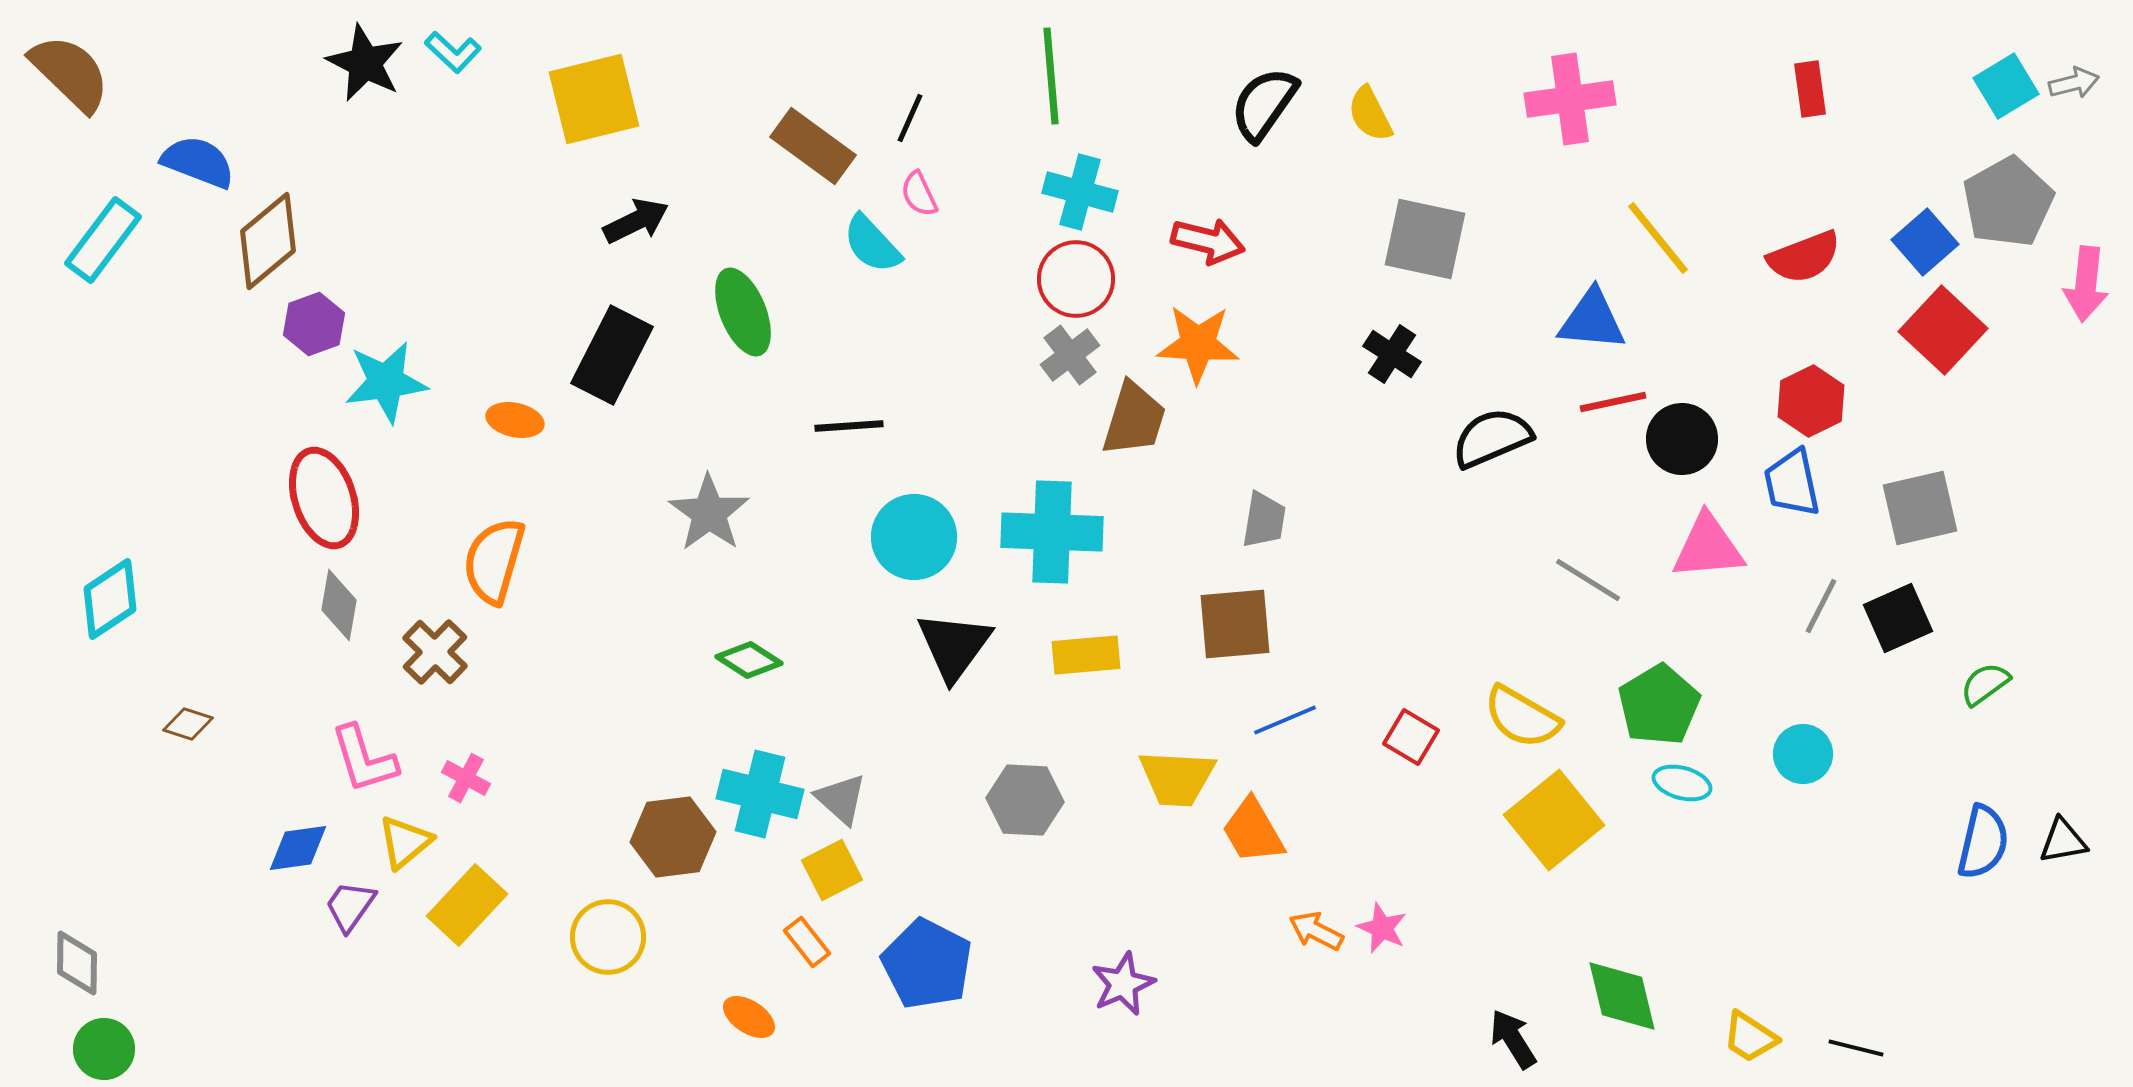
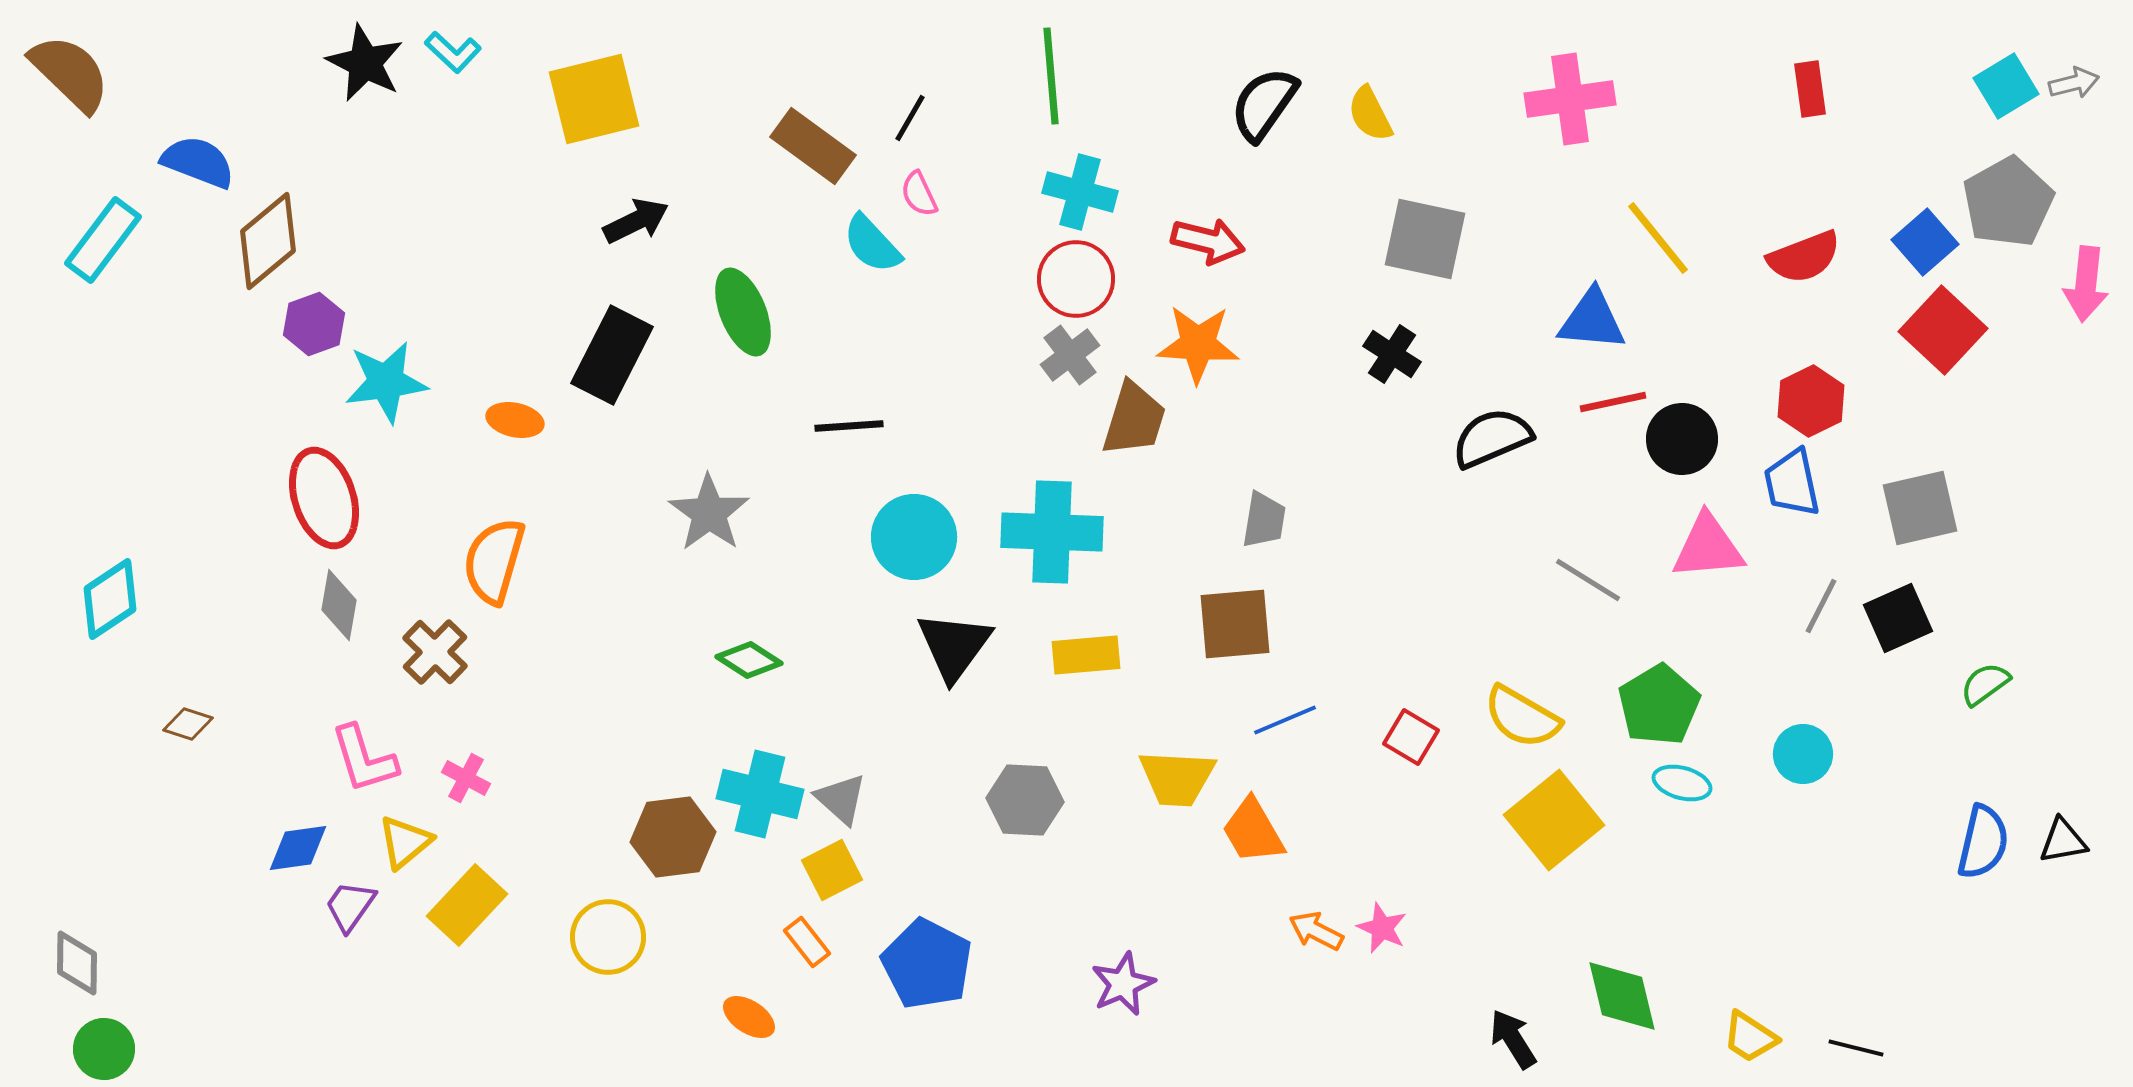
black line at (910, 118): rotated 6 degrees clockwise
